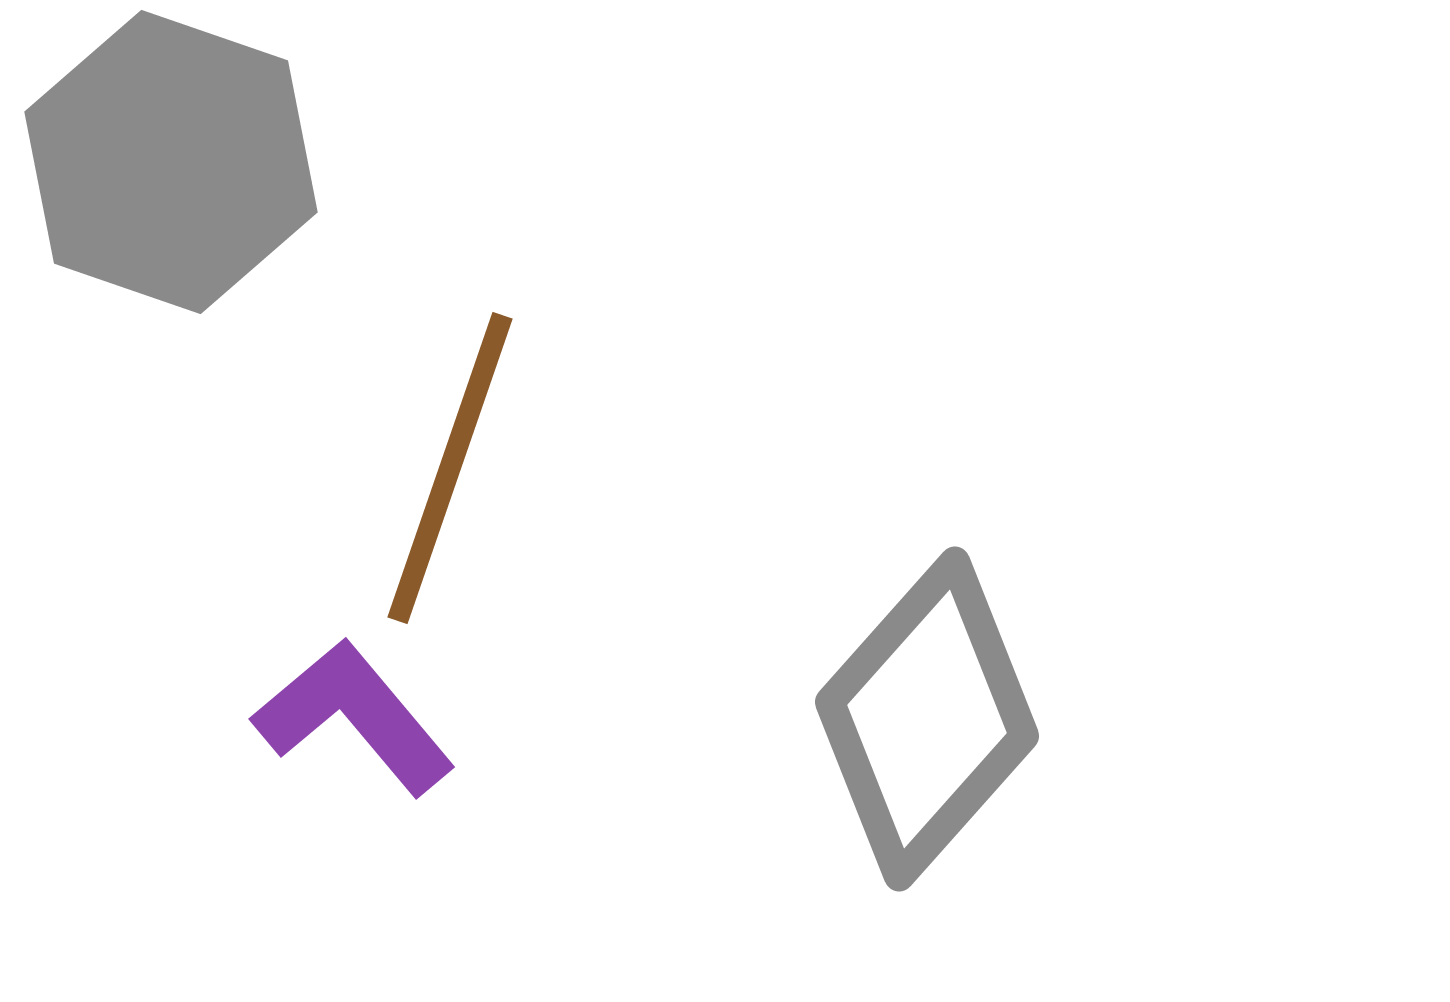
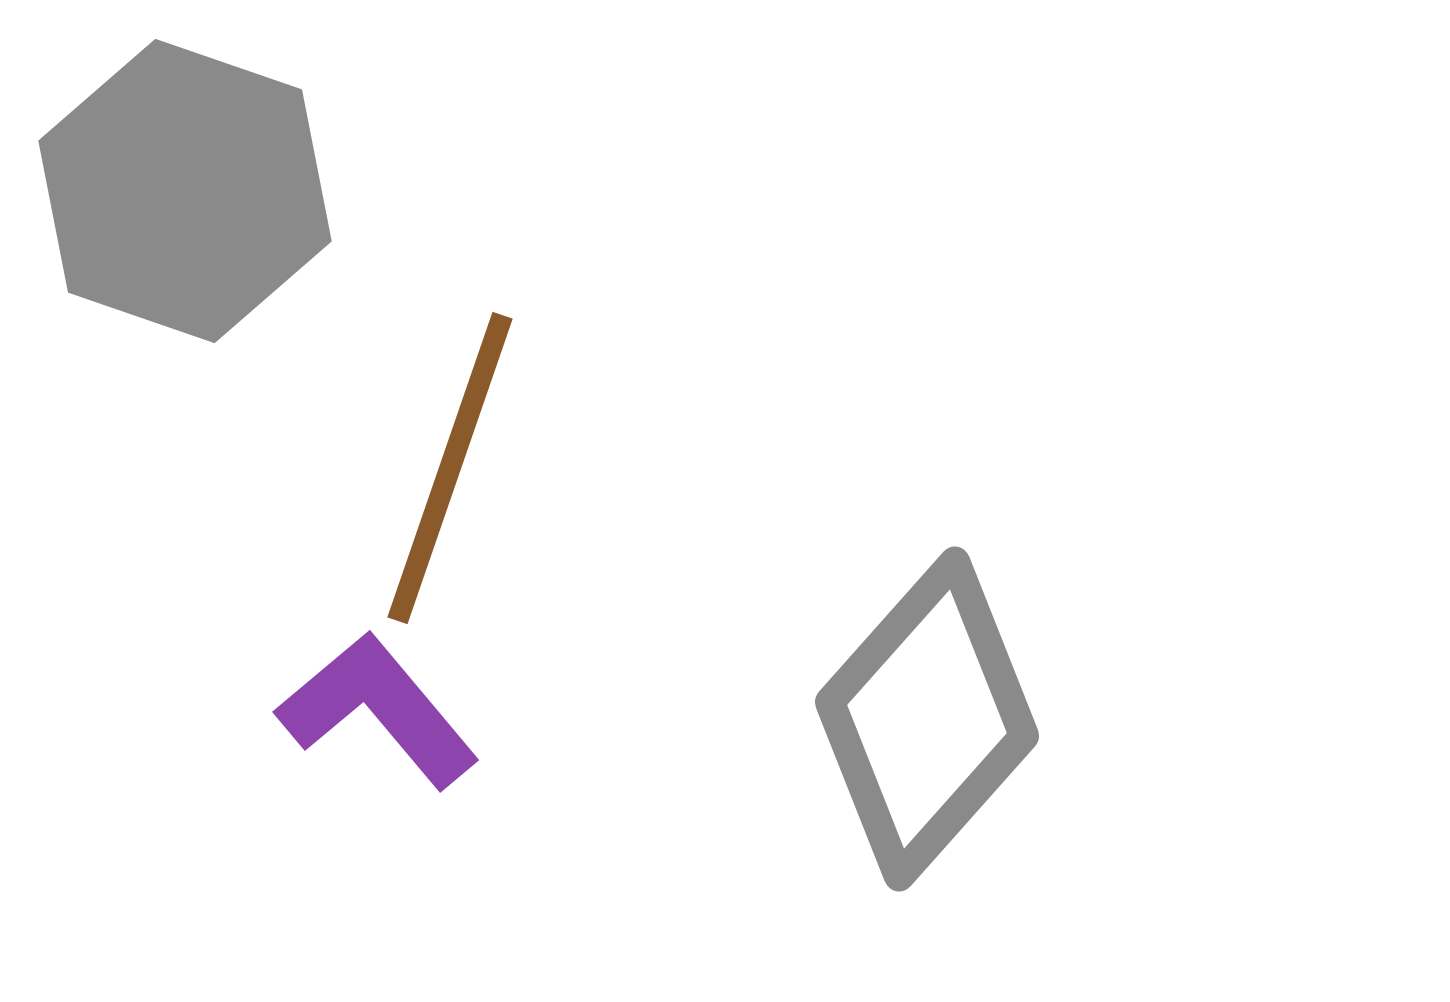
gray hexagon: moved 14 px right, 29 px down
purple L-shape: moved 24 px right, 7 px up
